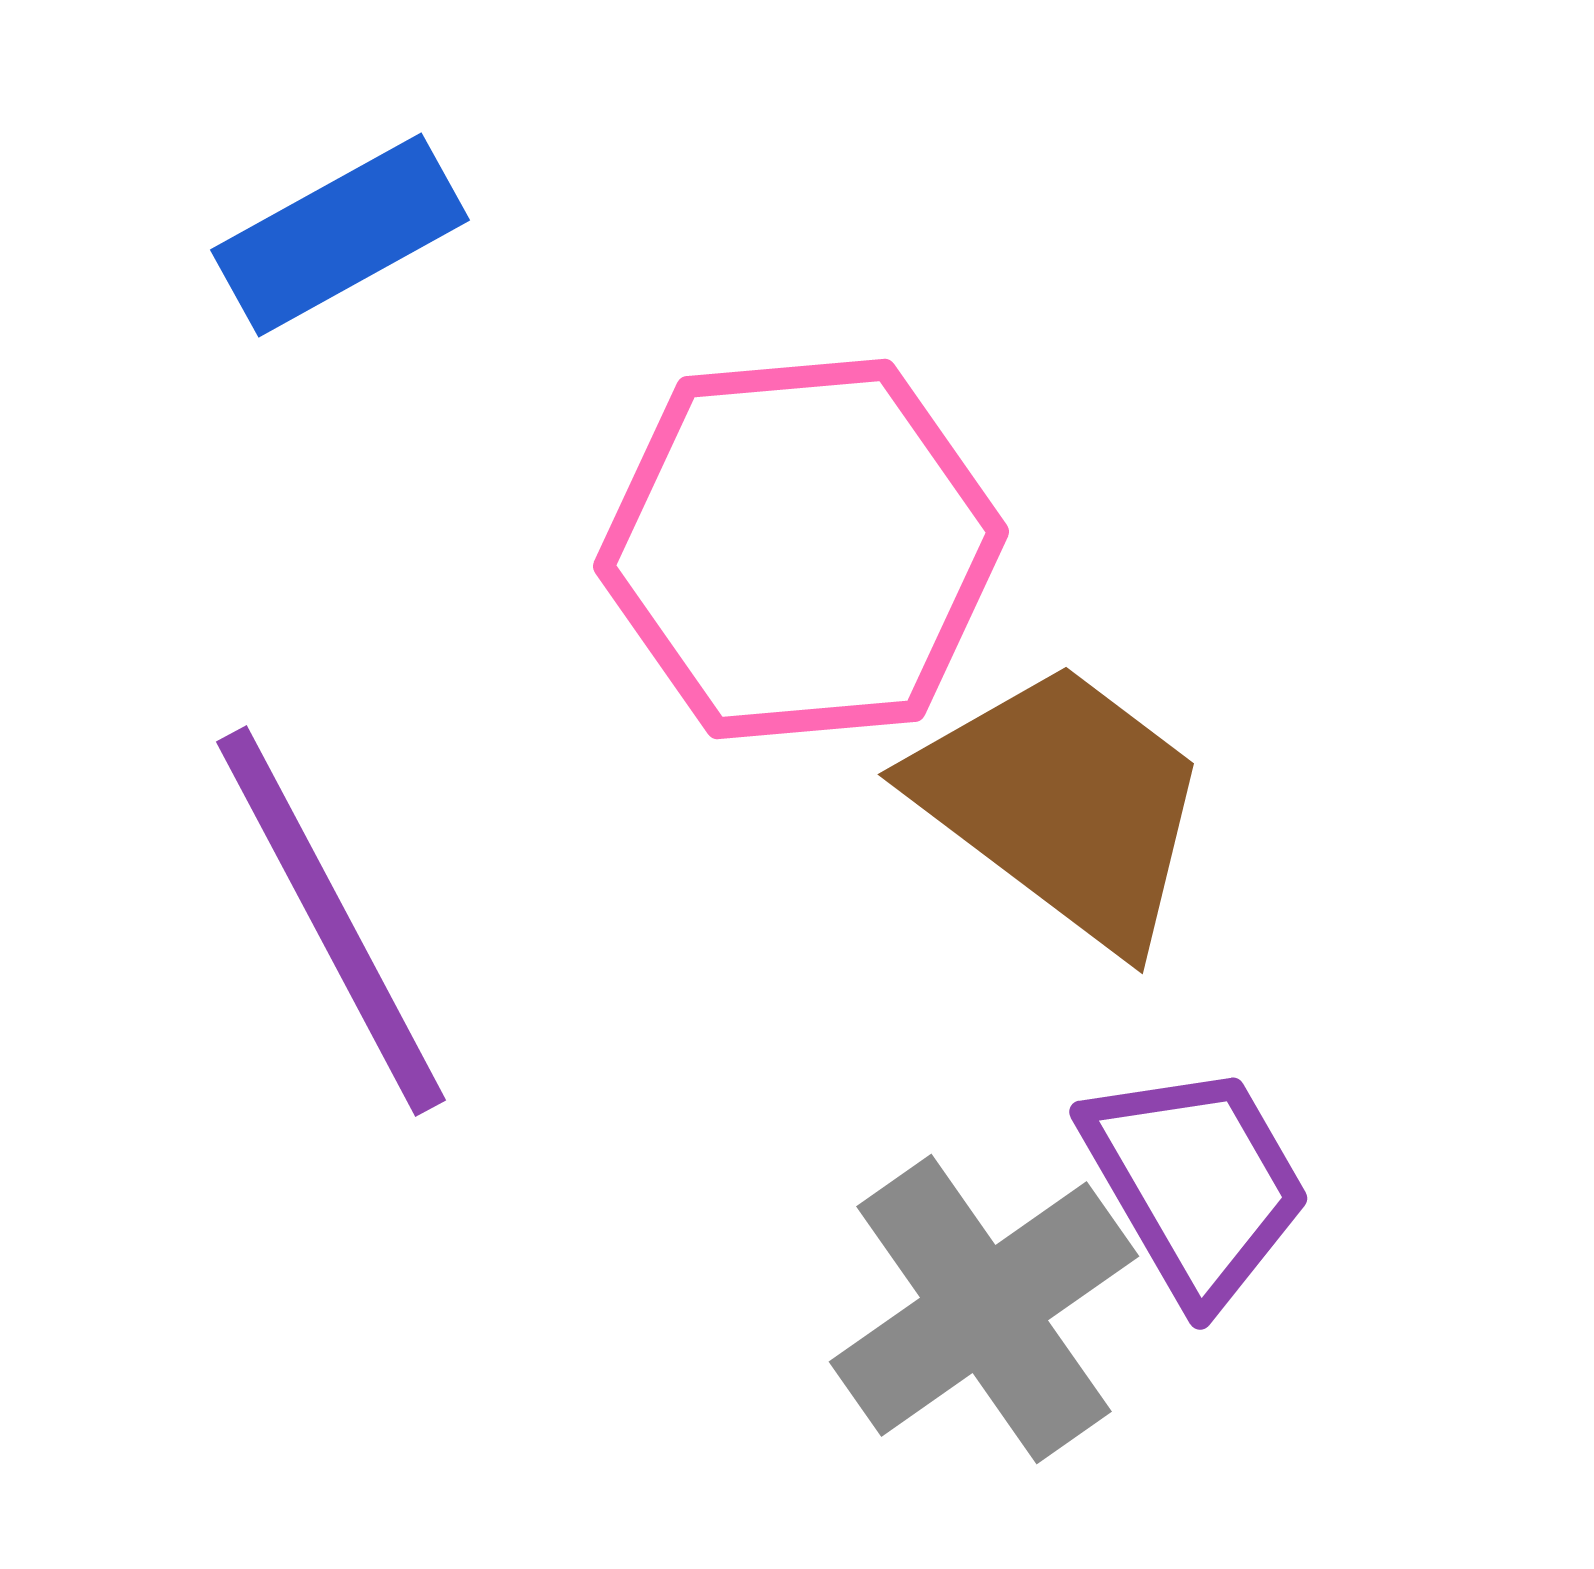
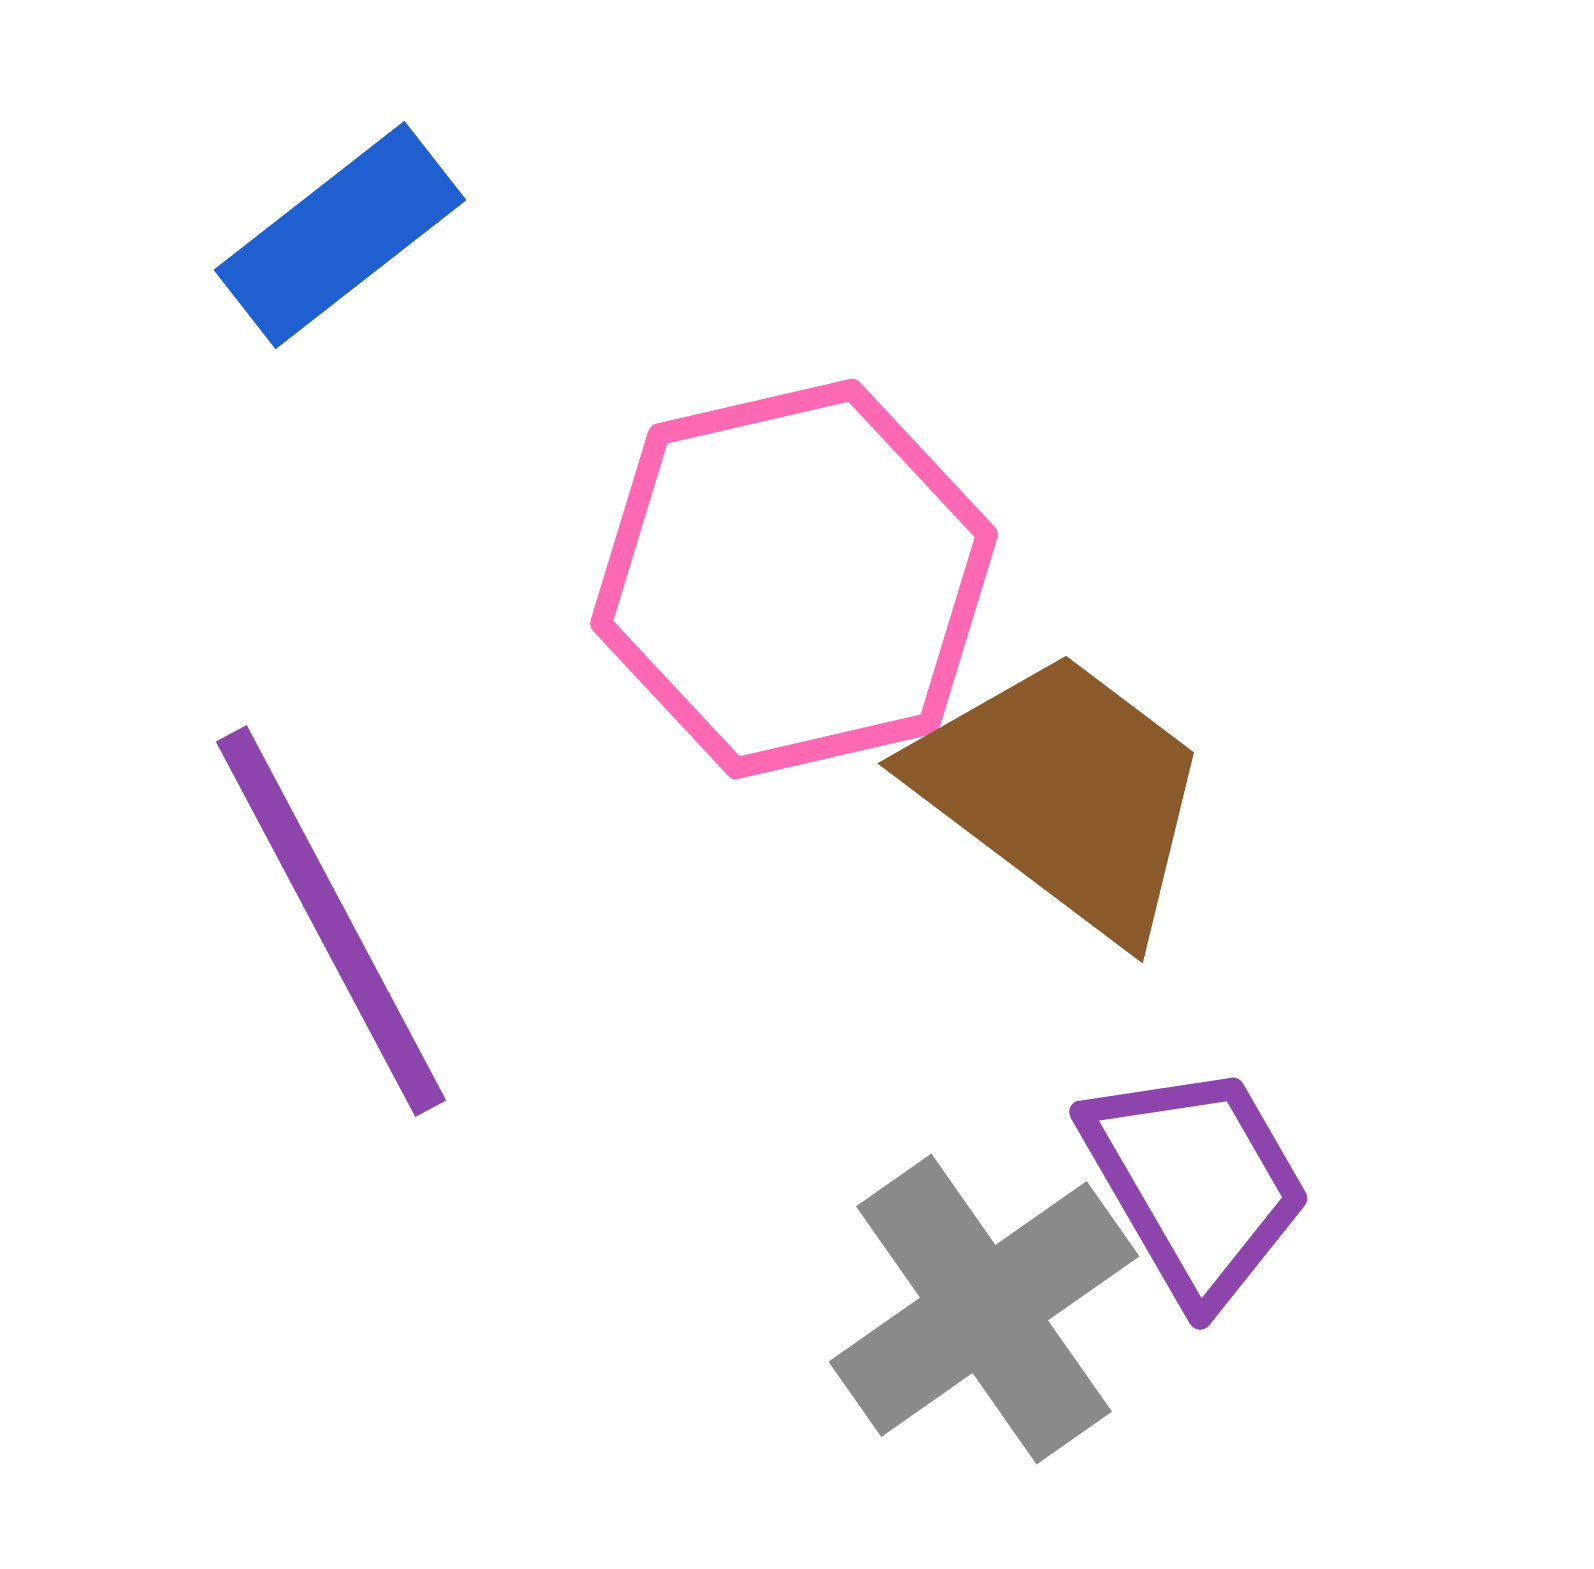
blue rectangle: rotated 9 degrees counterclockwise
pink hexagon: moved 7 px left, 30 px down; rotated 8 degrees counterclockwise
brown trapezoid: moved 11 px up
